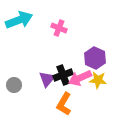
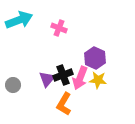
pink arrow: rotated 45 degrees counterclockwise
gray circle: moved 1 px left
